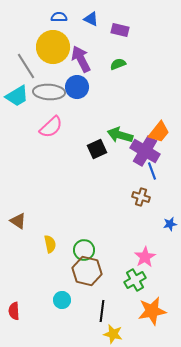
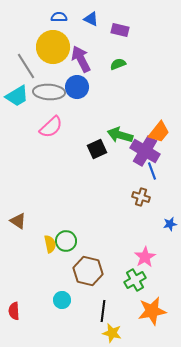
green circle: moved 18 px left, 9 px up
brown hexagon: moved 1 px right
black line: moved 1 px right
yellow star: moved 1 px left, 1 px up
